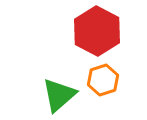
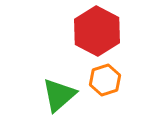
orange hexagon: moved 2 px right
